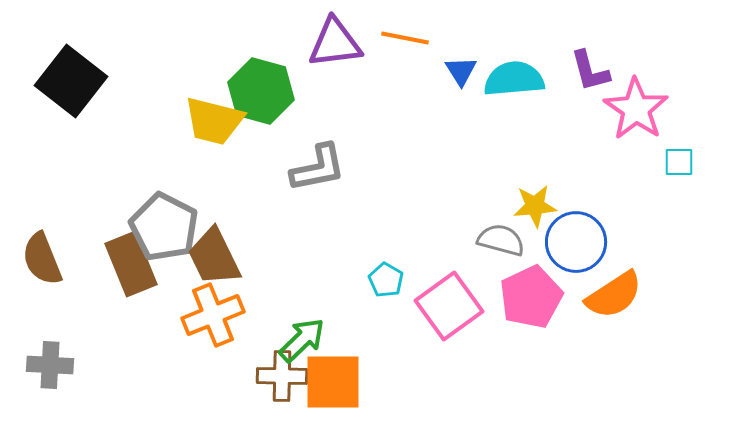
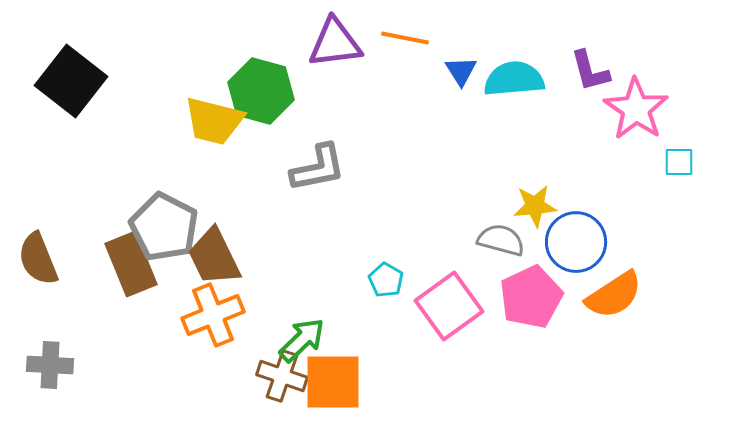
brown semicircle: moved 4 px left
brown cross: rotated 18 degrees clockwise
